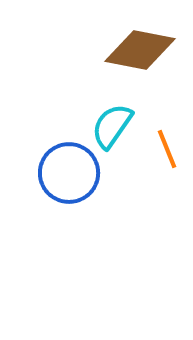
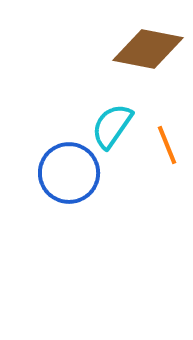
brown diamond: moved 8 px right, 1 px up
orange line: moved 4 px up
